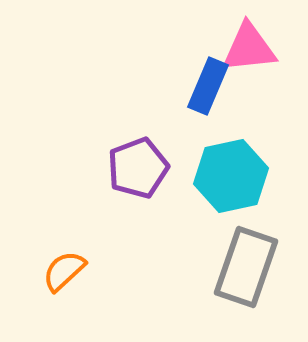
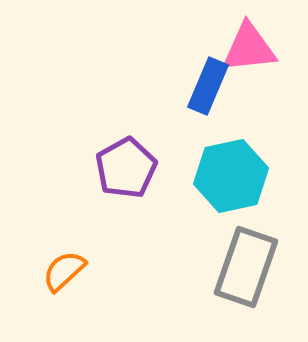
purple pentagon: moved 12 px left; rotated 8 degrees counterclockwise
